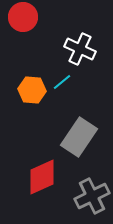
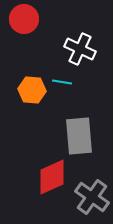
red circle: moved 1 px right, 2 px down
cyan line: rotated 48 degrees clockwise
gray rectangle: moved 1 px up; rotated 39 degrees counterclockwise
red diamond: moved 10 px right
gray cross: moved 1 px down; rotated 28 degrees counterclockwise
